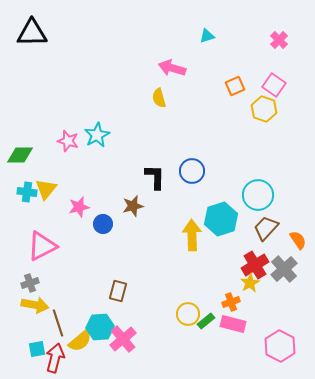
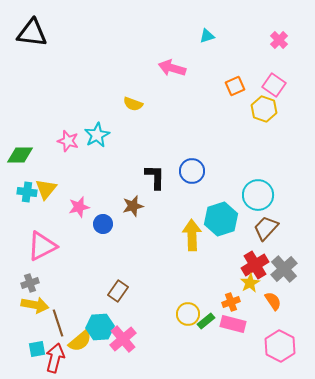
black triangle at (32, 33): rotated 8 degrees clockwise
yellow semicircle at (159, 98): moved 26 px left, 6 px down; rotated 54 degrees counterclockwise
orange semicircle at (298, 240): moved 25 px left, 61 px down
brown rectangle at (118, 291): rotated 20 degrees clockwise
